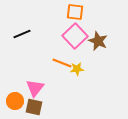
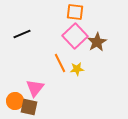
brown star: moved 1 px left, 1 px down; rotated 18 degrees clockwise
orange line: moved 2 px left; rotated 42 degrees clockwise
brown square: moved 5 px left
